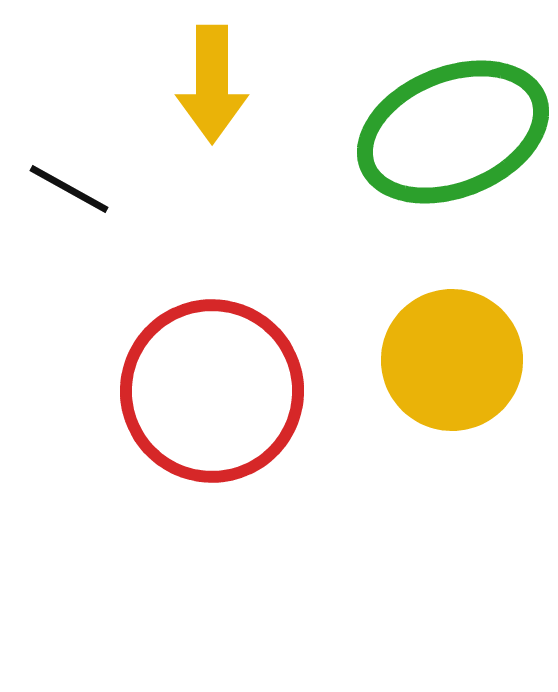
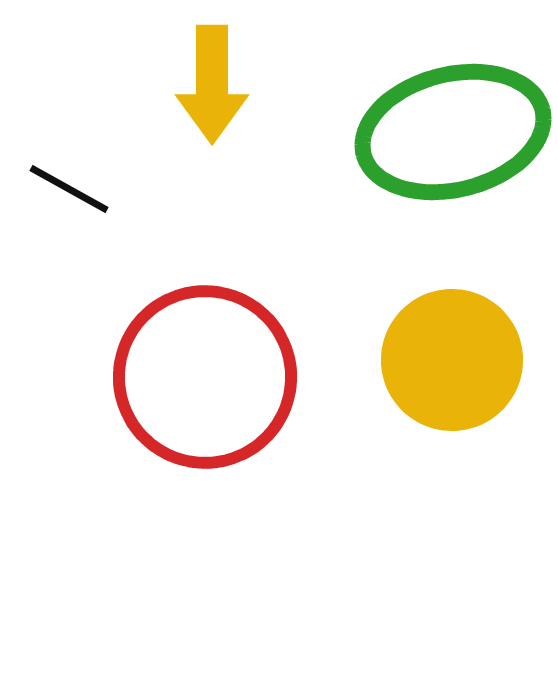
green ellipse: rotated 8 degrees clockwise
red circle: moved 7 px left, 14 px up
